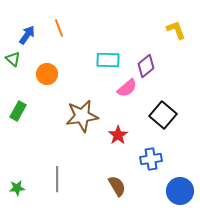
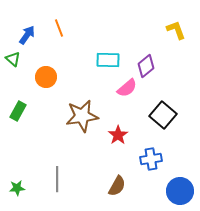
orange circle: moved 1 px left, 3 px down
brown semicircle: rotated 60 degrees clockwise
